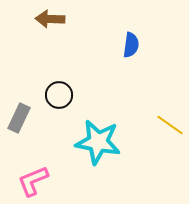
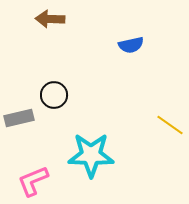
blue semicircle: rotated 70 degrees clockwise
black circle: moved 5 px left
gray rectangle: rotated 52 degrees clockwise
cyan star: moved 7 px left, 13 px down; rotated 9 degrees counterclockwise
